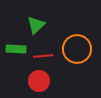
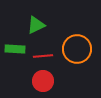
green triangle: rotated 18 degrees clockwise
green rectangle: moved 1 px left
red circle: moved 4 px right
